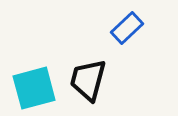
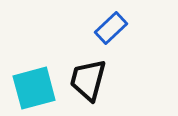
blue rectangle: moved 16 px left
